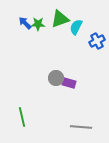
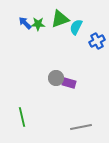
gray line: rotated 15 degrees counterclockwise
